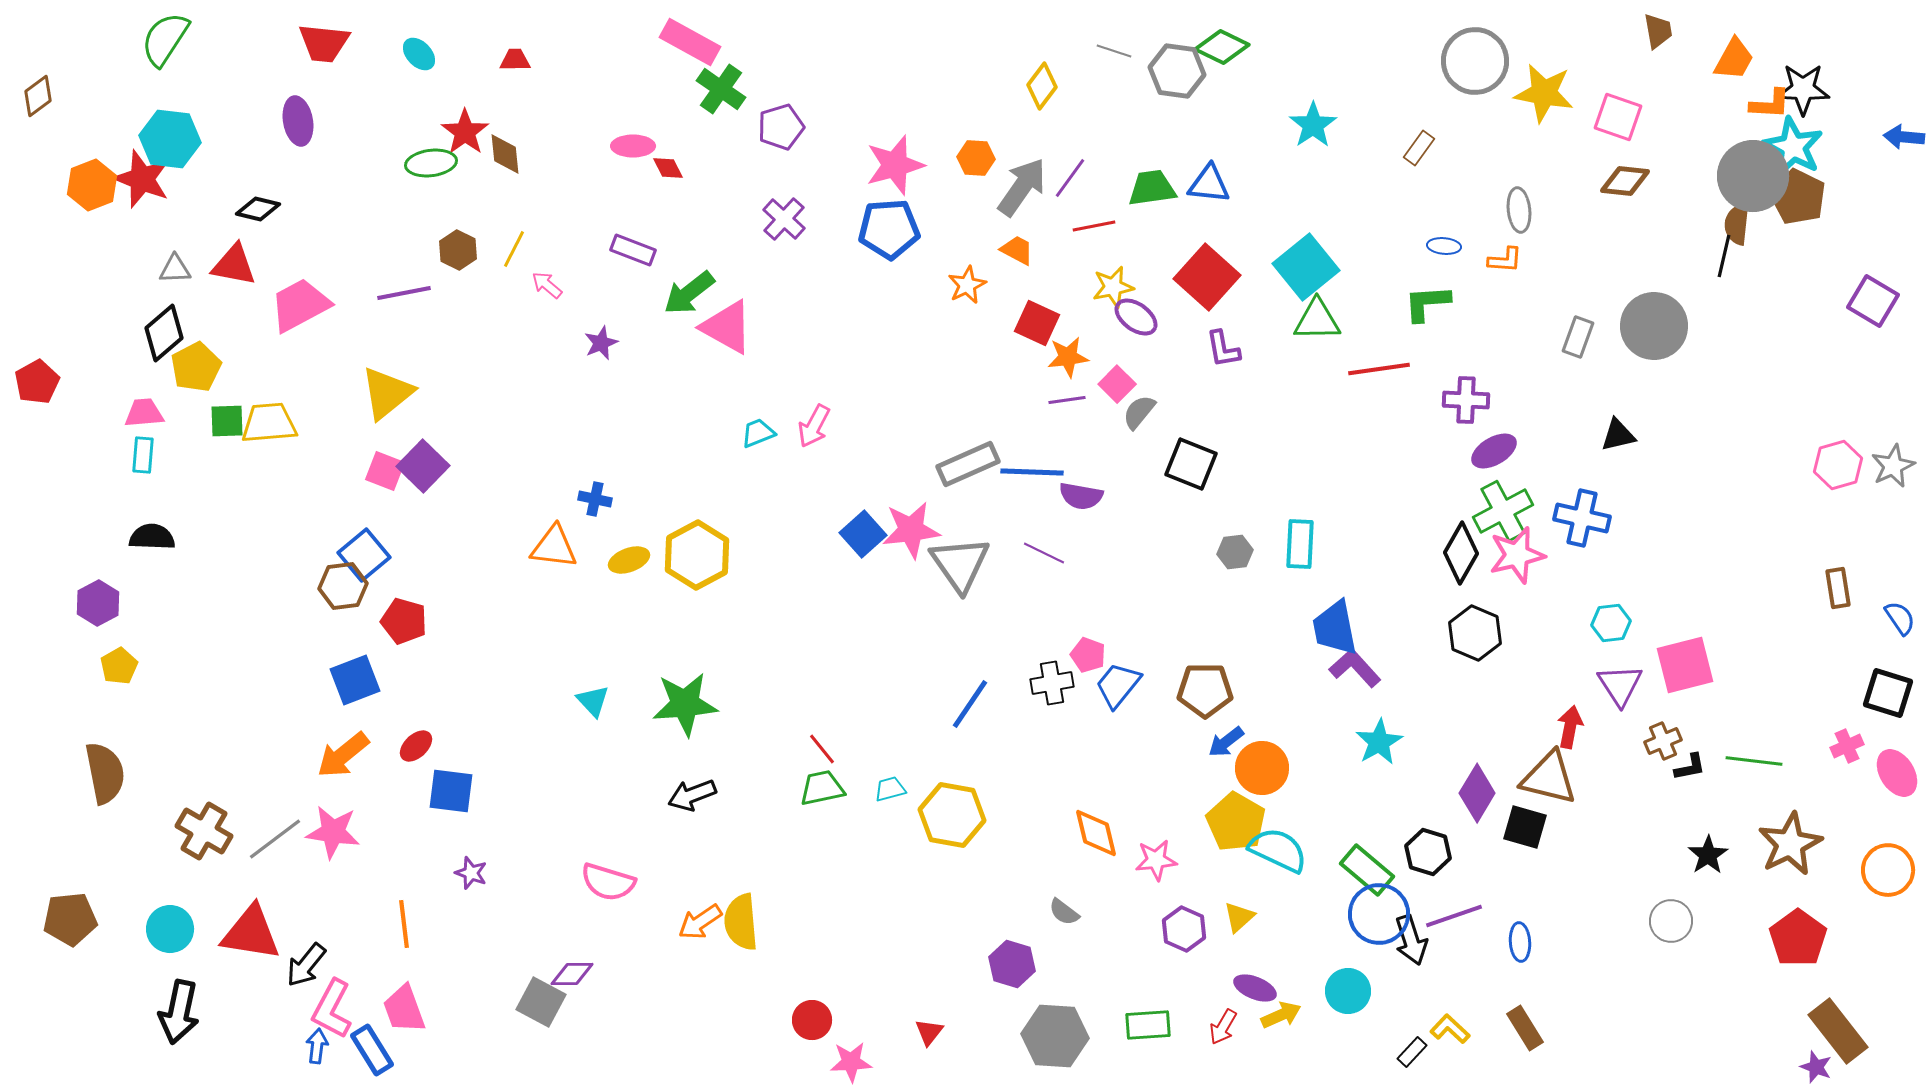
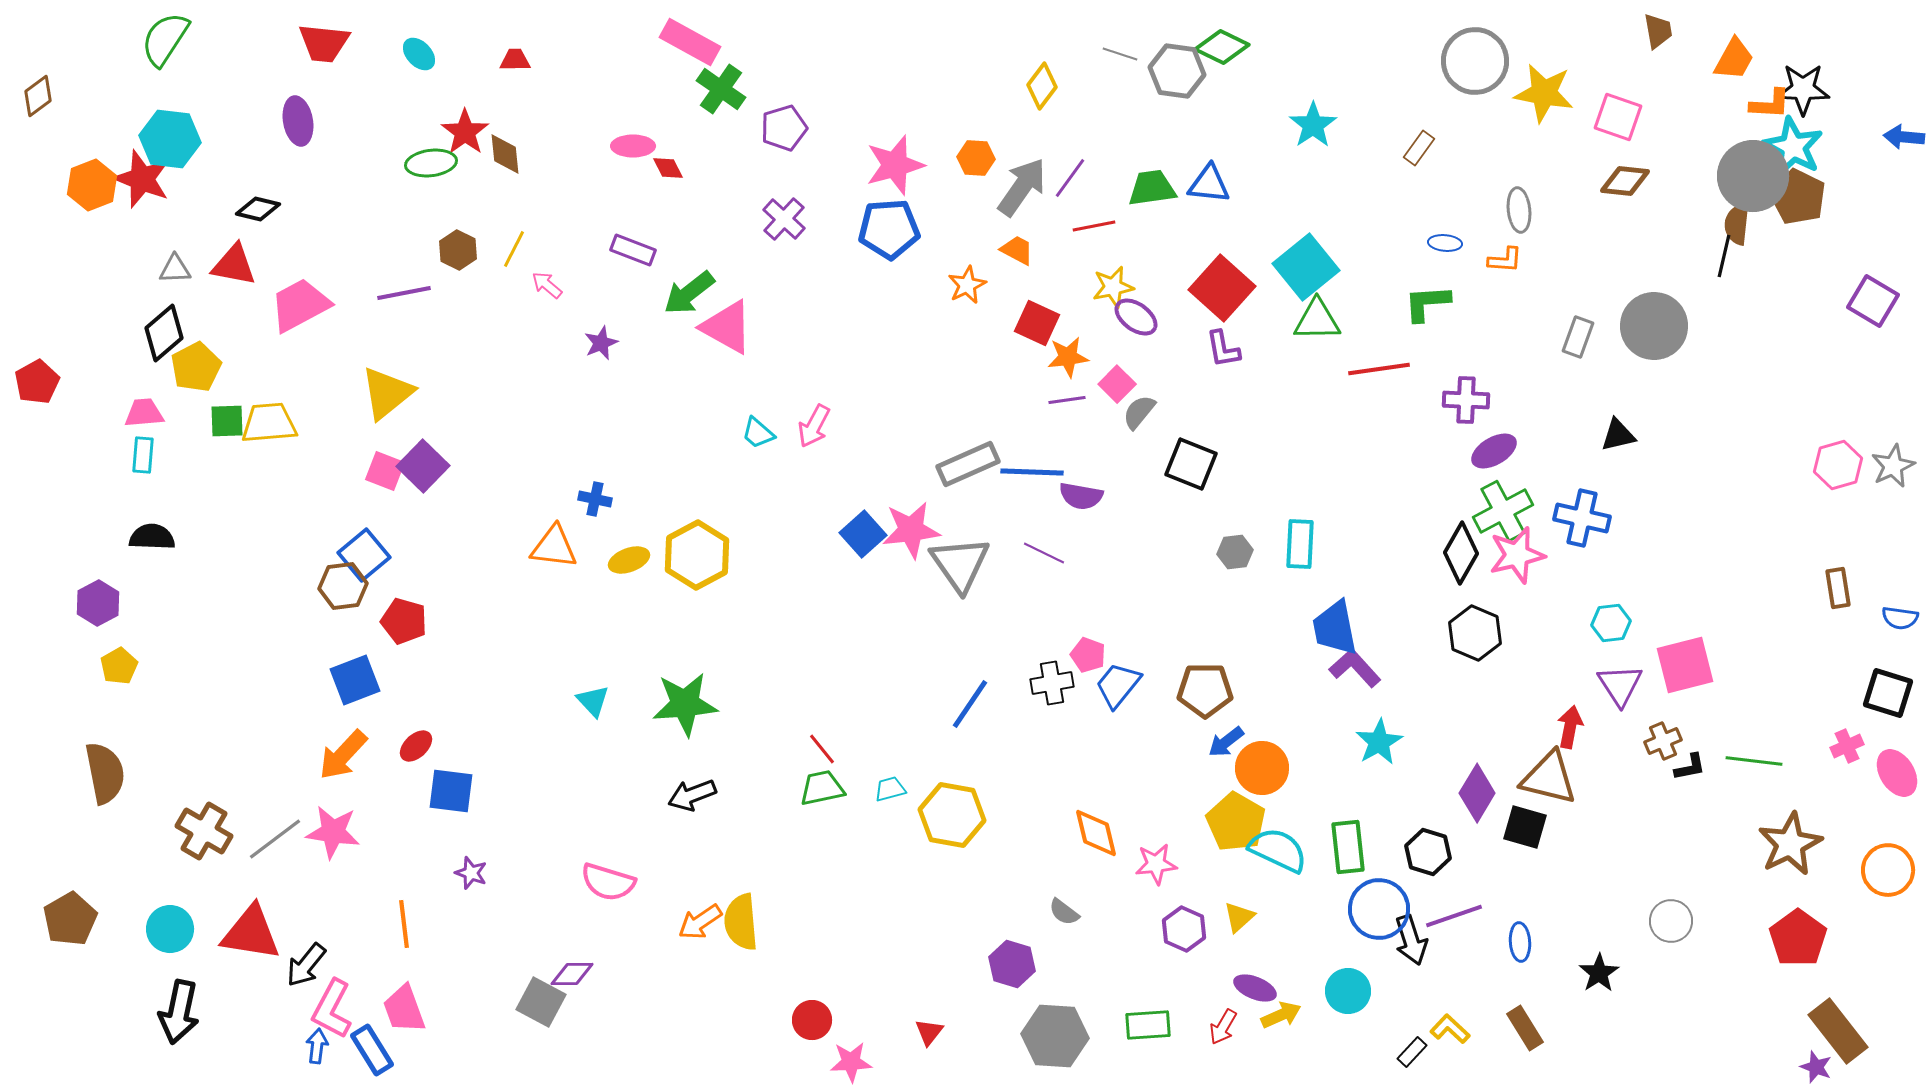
gray line at (1114, 51): moved 6 px right, 3 px down
purple pentagon at (781, 127): moved 3 px right, 1 px down
blue ellipse at (1444, 246): moved 1 px right, 3 px up
red square at (1207, 277): moved 15 px right, 11 px down
cyan trapezoid at (758, 433): rotated 117 degrees counterclockwise
blue semicircle at (1900, 618): rotated 132 degrees clockwise
orange arrow at (343, 755): rotated 8 degrees counterclockwise
black star at (1708, 855): moved 109 px left, 118 px down
pink star at (1156, 860): moved 4 px down
green rectangle at (1367, 870): moved 19 px left, 23 px up; rotated 44 degrees clockwise
blue circle at (1379, 914): moved 5 px up
brown pentagon at (70, 919): rotated 24 degrees counterclockwise
